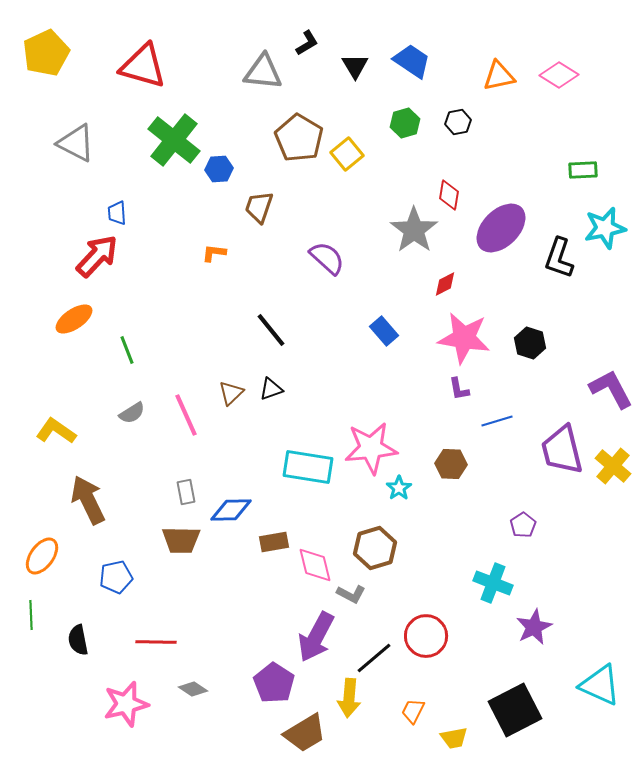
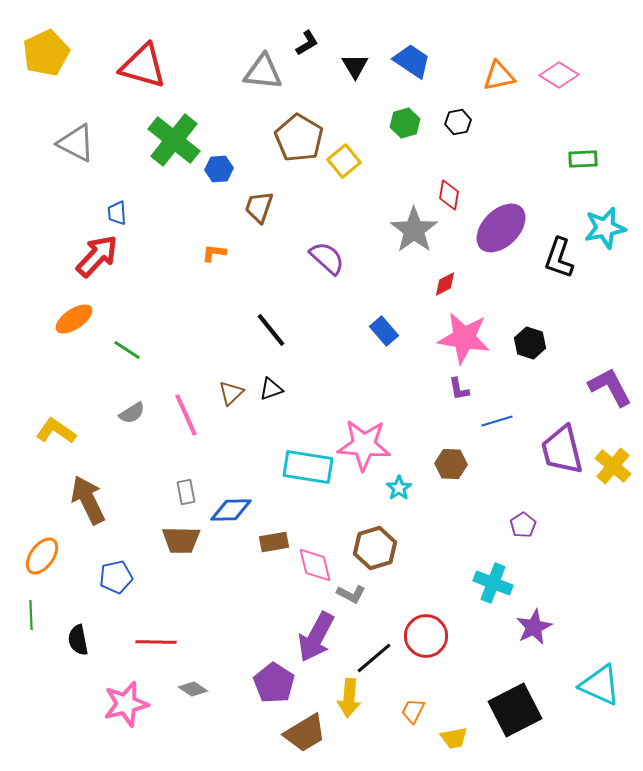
yellow square at (347, 154): moved 3 px left, 7 px down
green rectangle at (583, 170): moved 11 px up
green line at (127, 350): rotated 36 degrees counterclockwise
purple L-shape at (611, 389): moved 1 px left, 2 px up
pink star at (371, 448): moved 7 px left, 3 px up; rotated 10 degrees clockwise
